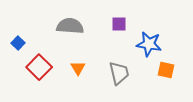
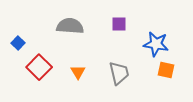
blue star: moved 7 px right
orange triangle: moved 4 px down
